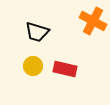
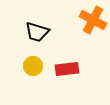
orange cross: moved 1 px up
red rectangle: moved 2 px right; rotated 20 degrees counterclockwise
